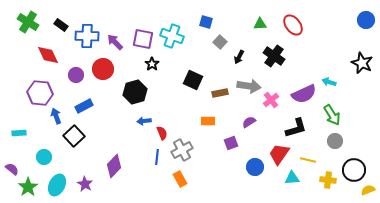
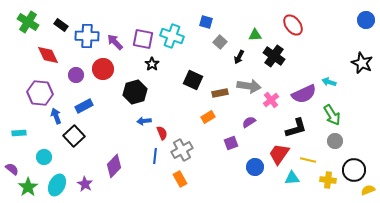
green triangle at (260, 24): moved 5 px left, 11 px down
orange rectangle at (208, 121): moved 4 px up; rotated 32 degrees counterclockwise
blue line at (157, 157): moved 2 px left, 1 px up
